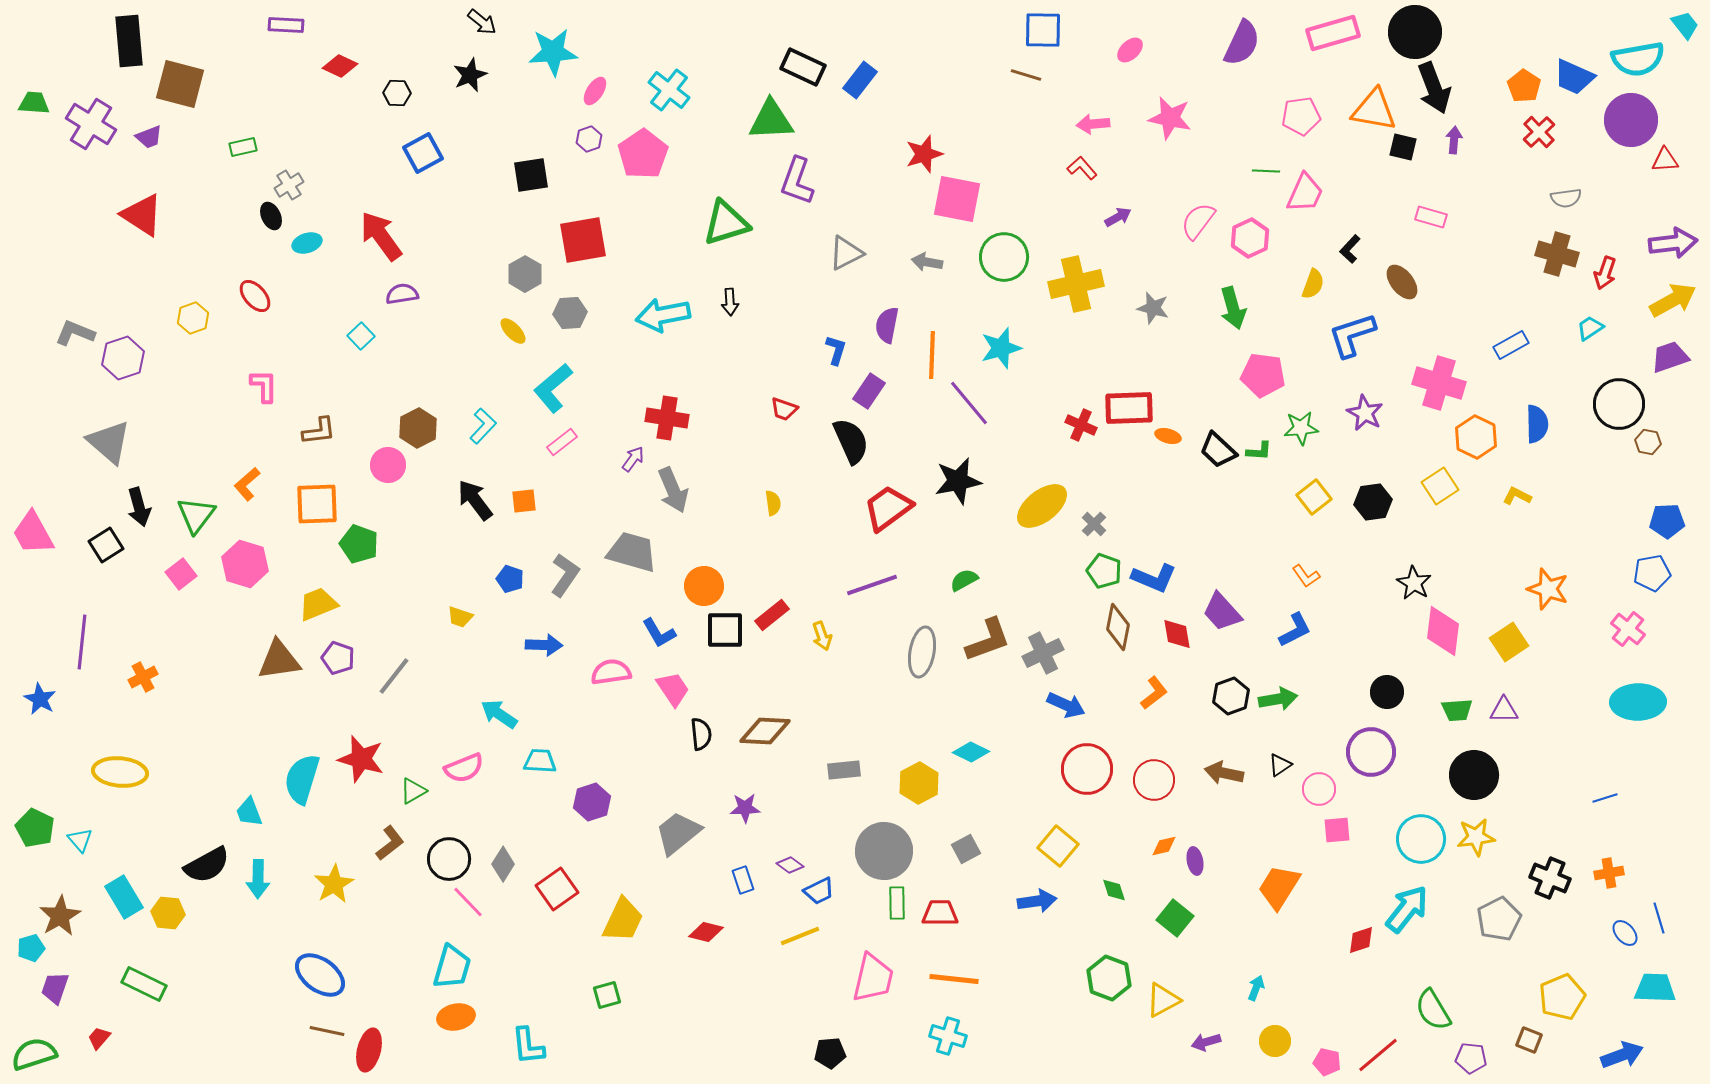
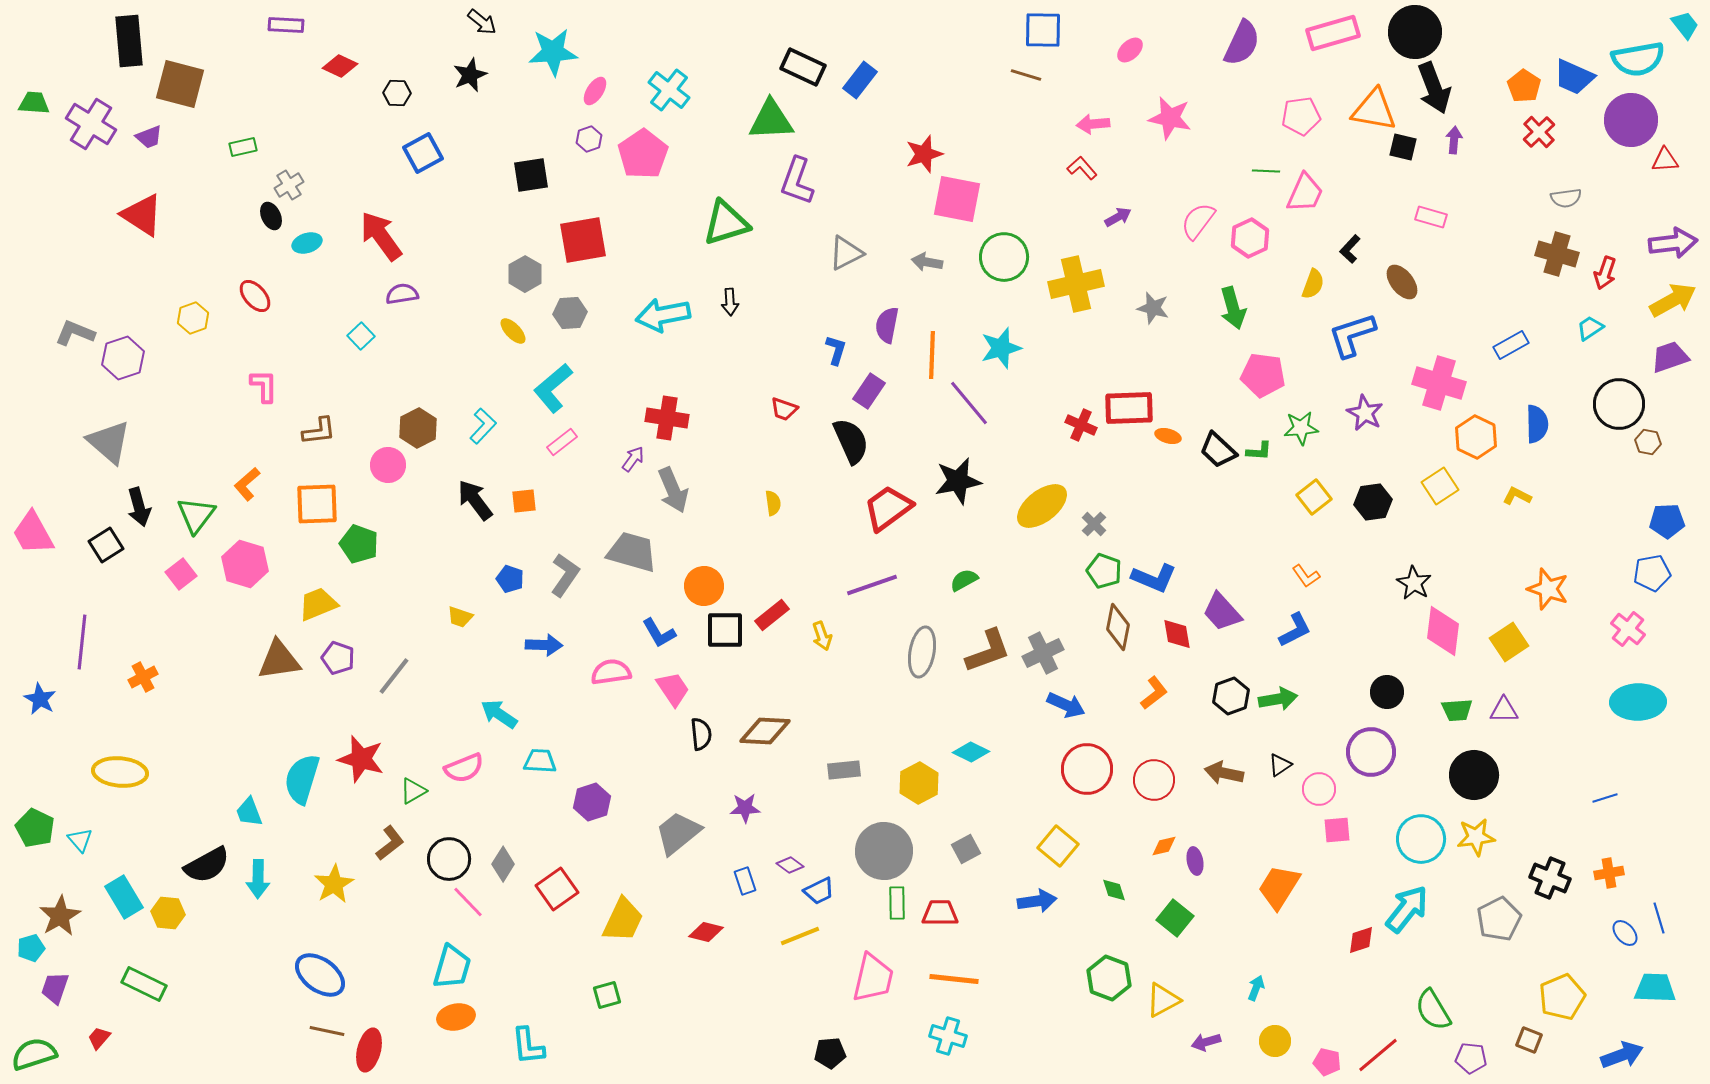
brown L-shape at (988, 640): moved 11 px down
blue rectangle at (743, 880): moved 2 px right, 1 px down
